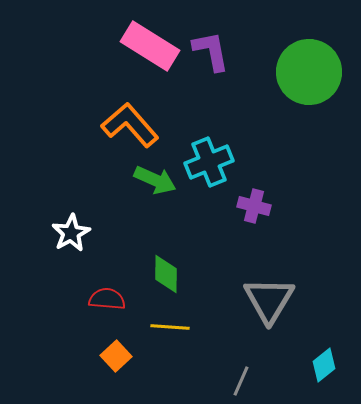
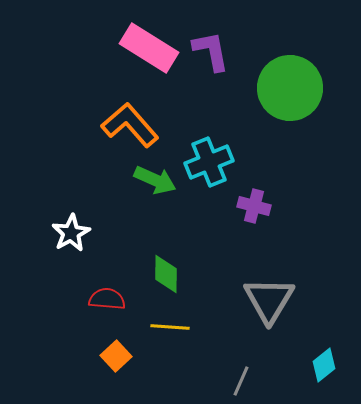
pink rectangle: moved 1 px left, 2 px down
green circle: moved 19 px left, 16 px down
